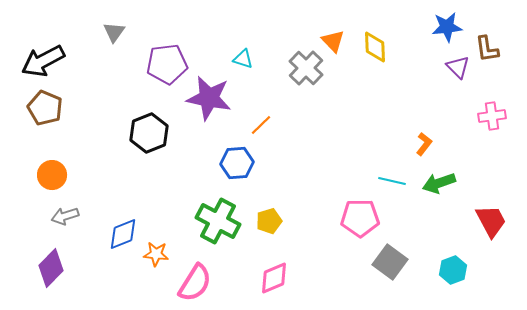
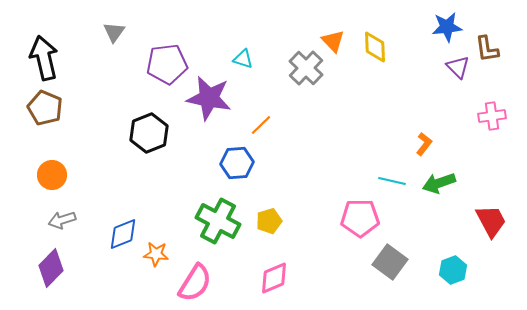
black arrow: moved 1 px right, 3 px up; rotated 105 degrees clockwise
gray arrow: moved 3 px left, 4 px down
